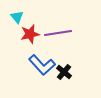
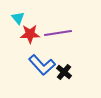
cyan triangle: moved 1 px right, 1 px down
red star: rotated 12 degrees clockwise
